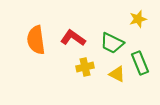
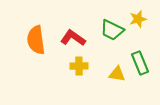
green trapezoid: moved 13 px up
yellow cross: moved 6 px left, 1 px up; rotated 12 degrees clockwise
yellow triangle: rotated 18 degrees counterclockwise
